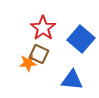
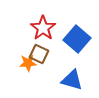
blue square: moved 4 px left
blue triangle: rotated 10 degrees clockwise
